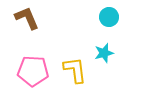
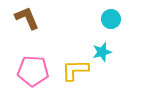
cyan circle: moved 2 px right, 2 px down
cyan star: moved 2 px left, 1 px up
yellow L-shape: rotated 84 degrees counterclockwise
